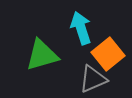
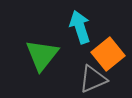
cyan arrow: moved 1 px left, 1 px up
green triangle: rotated 36 degrees counterclockwise
